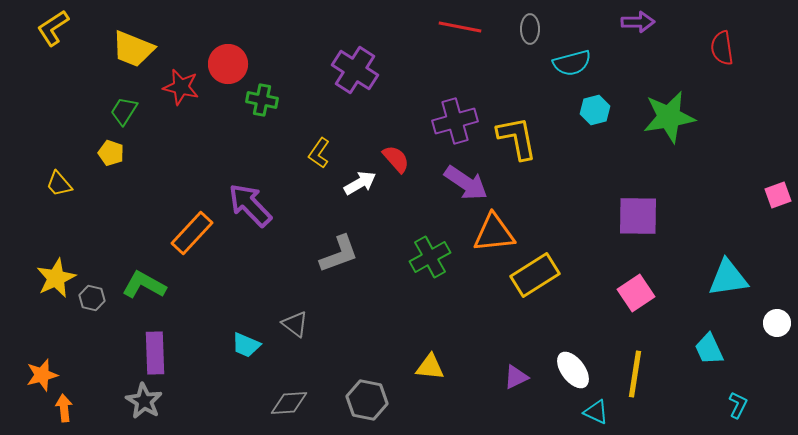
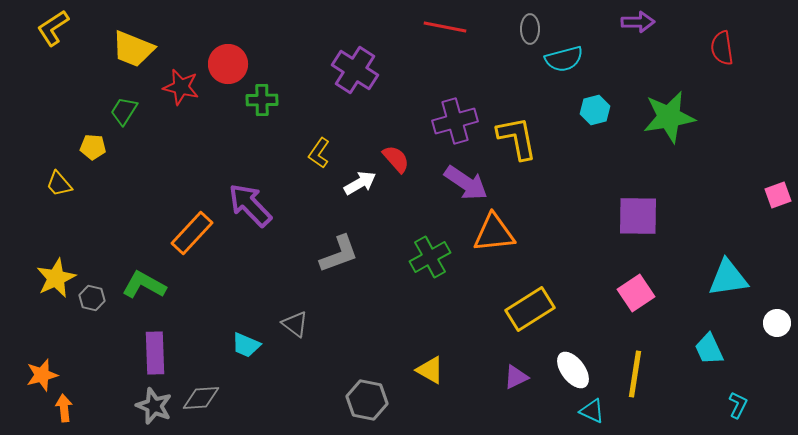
red line at (460, 27): moved 15 px left
cyan semicircle at (572, 63): moved 8 px left, 4 px up
green cross at (262, 100): rotated 12 degrees counterclockwise
yellow pentagon at (111, 153): moved 18 px left, 6 px up; rotated 15 degrees counterclockwise
yellow rectangle at (535, 275): moved 5 px left, 34 px down
yellow triangle at (430, 367): moved 3 px down; rotated 24 degrees clockwise
gray star at (144, 401): moved 10 px right, 5 px down; rotated 9 degrees counterclockwise
gray diamond at (289, 403): moved 88 px left, 5 px up
cyan triangle at (596, 412): moved 4 px left, 1 px up
